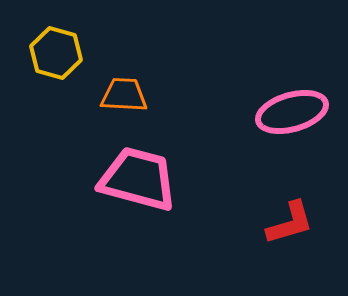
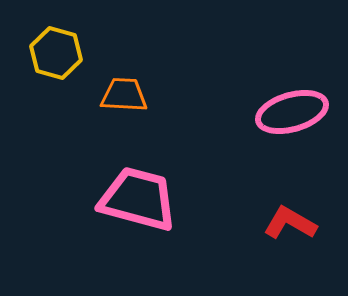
pink trapezoid: moved 20 px down
red L-shape: rotated 134 degrees counterclockwise
